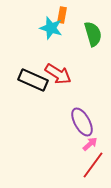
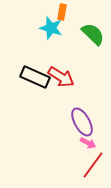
orange rectangle: moved 3 px up
green semicircle: rotated 30 degrees counterclockwise
red arrow: moved 3 px right, 3 px down
black rectangle: moved 2 px right, 3 px up
pink arrow: moved 2 px left, 1 px up; rotated 70 degrees clockwise
